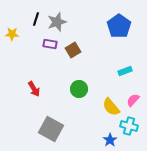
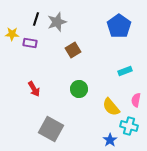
purple rectangle: moved 20 px left, 1 px up
pink semicircle: moved 3 px right; rotated 32 degrees counterclockwise
